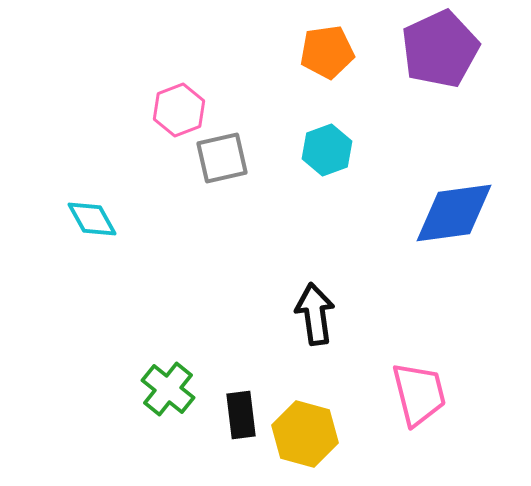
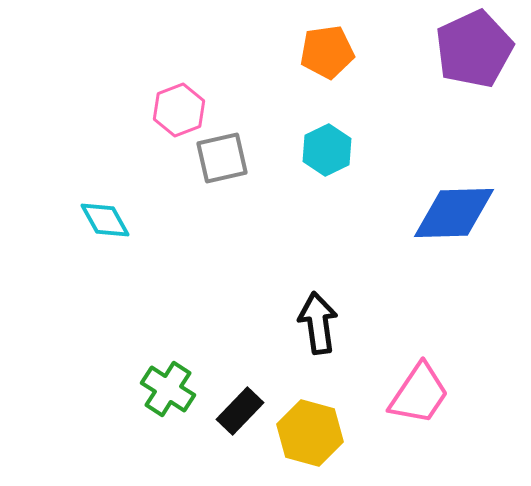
purple pentagon: moved 34 px right
cyan hexagon: rotated 6 degrees counterclockwise
blue diamond: rotated 6 degrees clockwise
cyan diamond: moved 13 px right, 1 px down
black arrow: moved 3 px right, 9 px down
green cross: rotated 6 degrees counterclockwise
pink trapezoid: rotated 48 degrees clockwise
black rectangle: moved 1 px left, 4 px up; rotated 51 degrees clockwise
yellow hexagon: moved 5 px right, 1 px up
